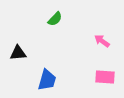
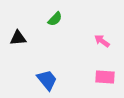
black triangle: moved 15 px up
blue trapezoid: rotated 55 degrees counterclockwise
